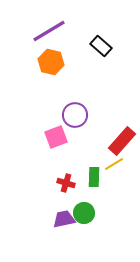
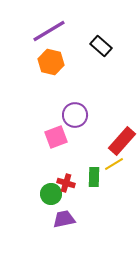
green circle: moved 33 px left, 19 px up
